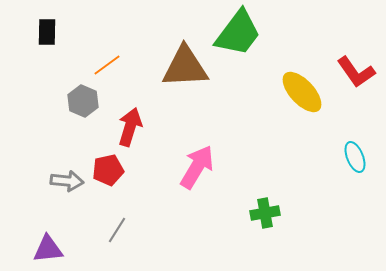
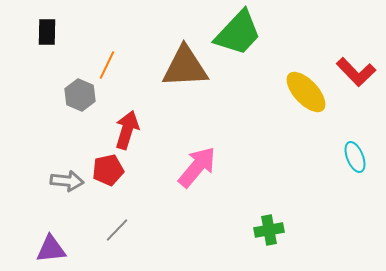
green trapezoid: rotated 6 degrees clockwise
orange line: rotated 28 degrees counterclockwise
red L-shape: rotated 9 degrees counterclockwise
yellow ellipse: moved 4 px right
gray hexagon: moved 3 px left, 6 px up
red arrow: moved 3 px left, 3 px down
pink arrow: rotated 9 degrees clockwise
green cross: moved 4 px right, 17 px down
gray line: rotated 12 degrees clockwise
purple triangle: moved 3 px right
